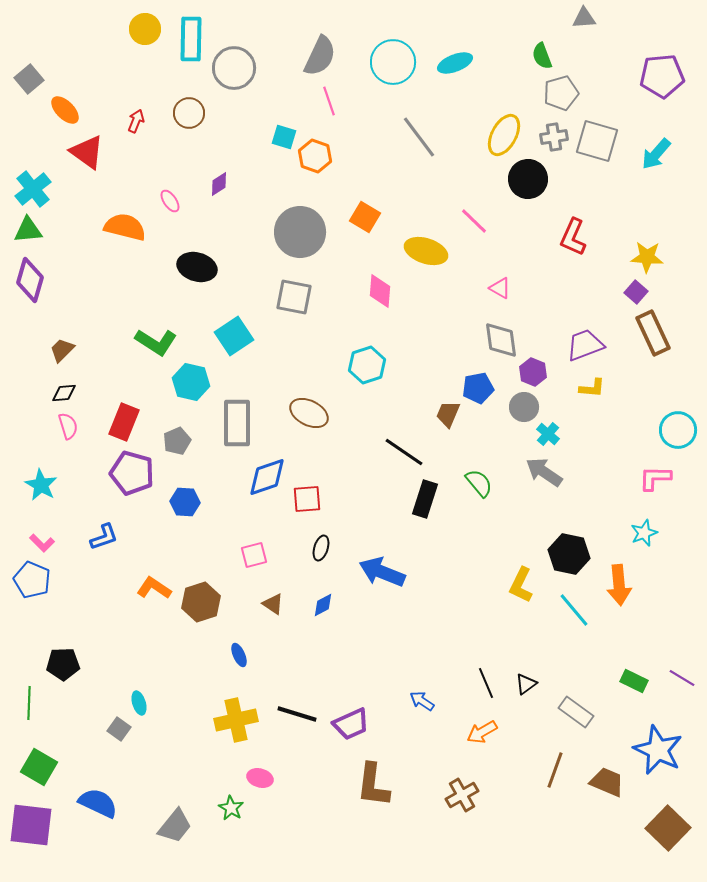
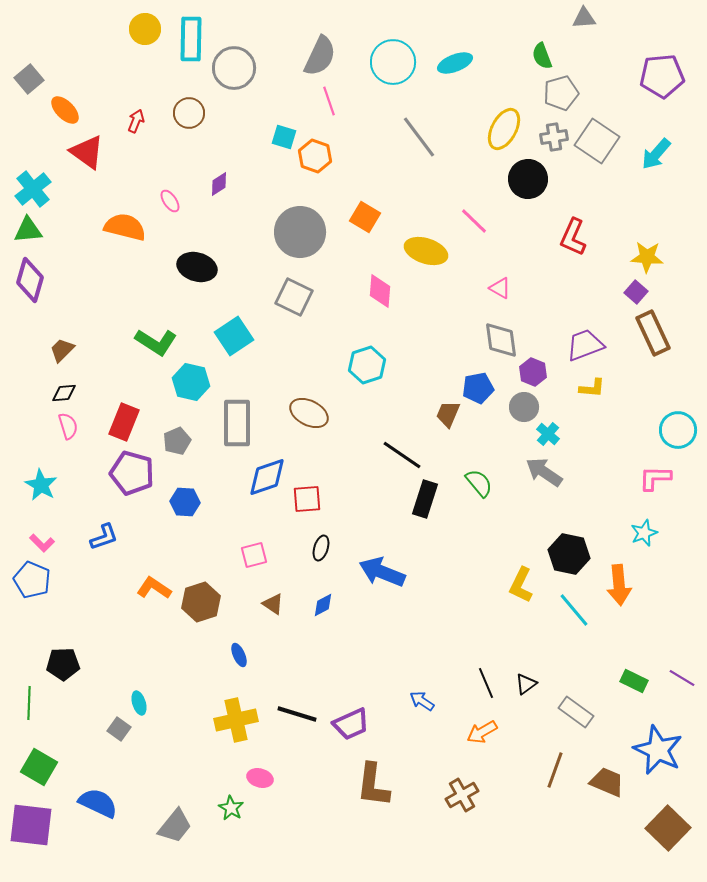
yellow ellipse at (504, 135): moved 6 px up
gray square at (597, 141): rotated 18 degrees clockwise
gray square at (294, 297): rotated 15 degrees clockwise
black line at (404, 452): moved 2 px left, 3 px down
